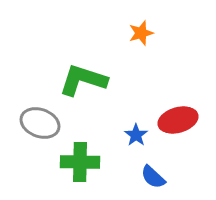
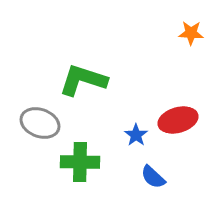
orange star: moved 50 px right; rotated 20 degrees clockwise
